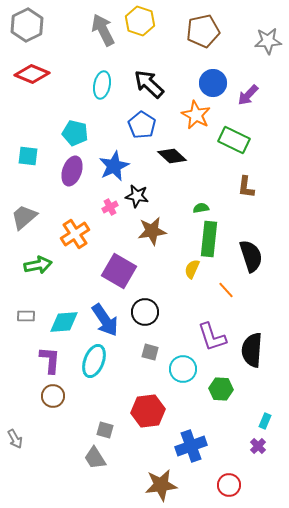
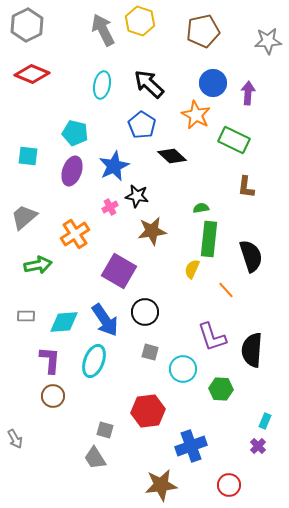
purple arrow at (248, 95): moved 2 px up; rotated 140 degrees clockwise
